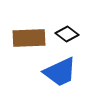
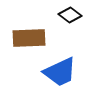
black diamond: moved 3 px right, 19 px up
